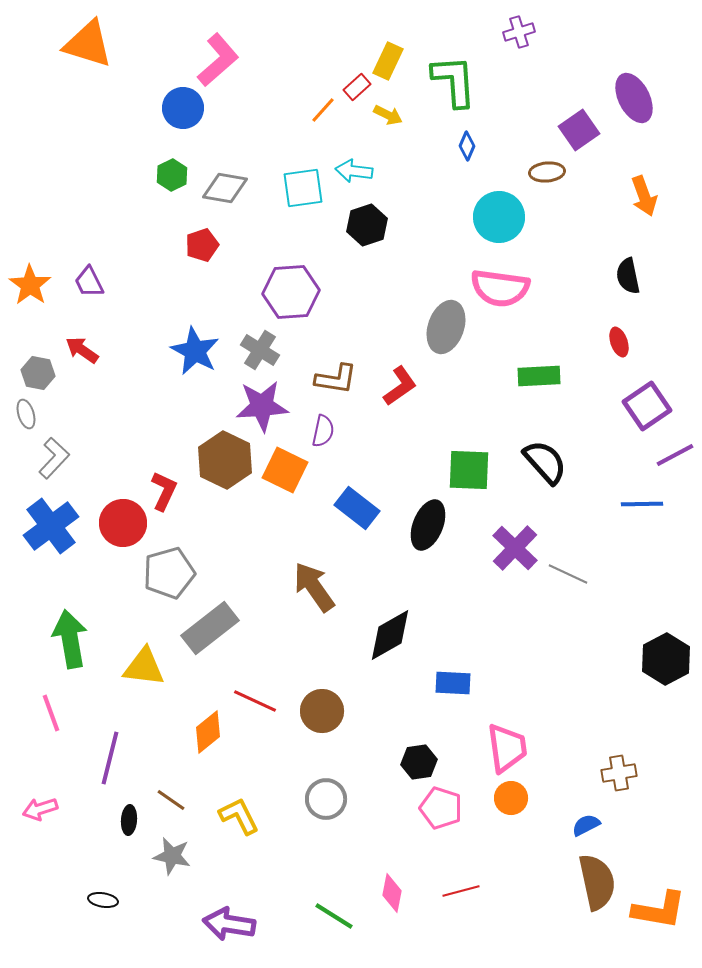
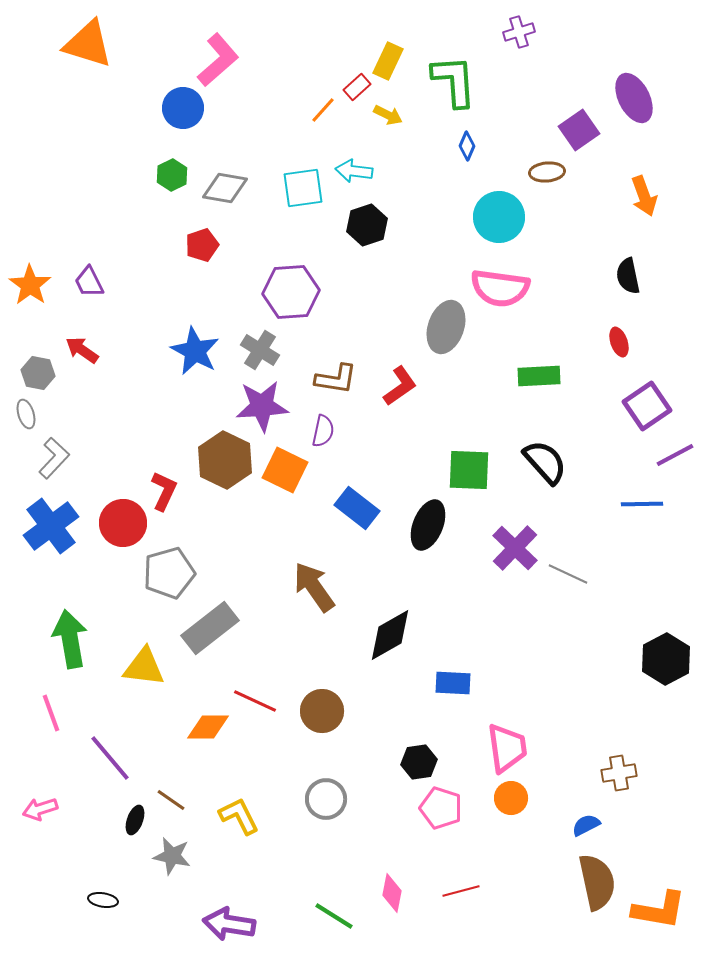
orange diamond at (208, 732): moved 5 px up; rotated 39 degrees clockwise
purple line at (110, 758): rotated 54 degrees counterclockwise
black ellipse at (129, 820): moved 6 px right; rotated 16 degrees clockwise
